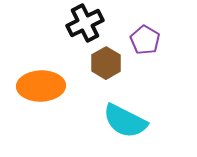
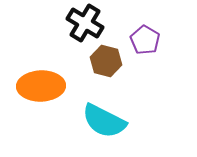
black cross: rotated 33 degrees counterclockwise
brown hexagon: moved 2 px up; rotated 16 degrees counterclockwise
cyan semicircle: moved 21 px left
